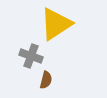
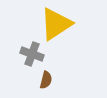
gray cross: moved 1 px right, 2 px up
